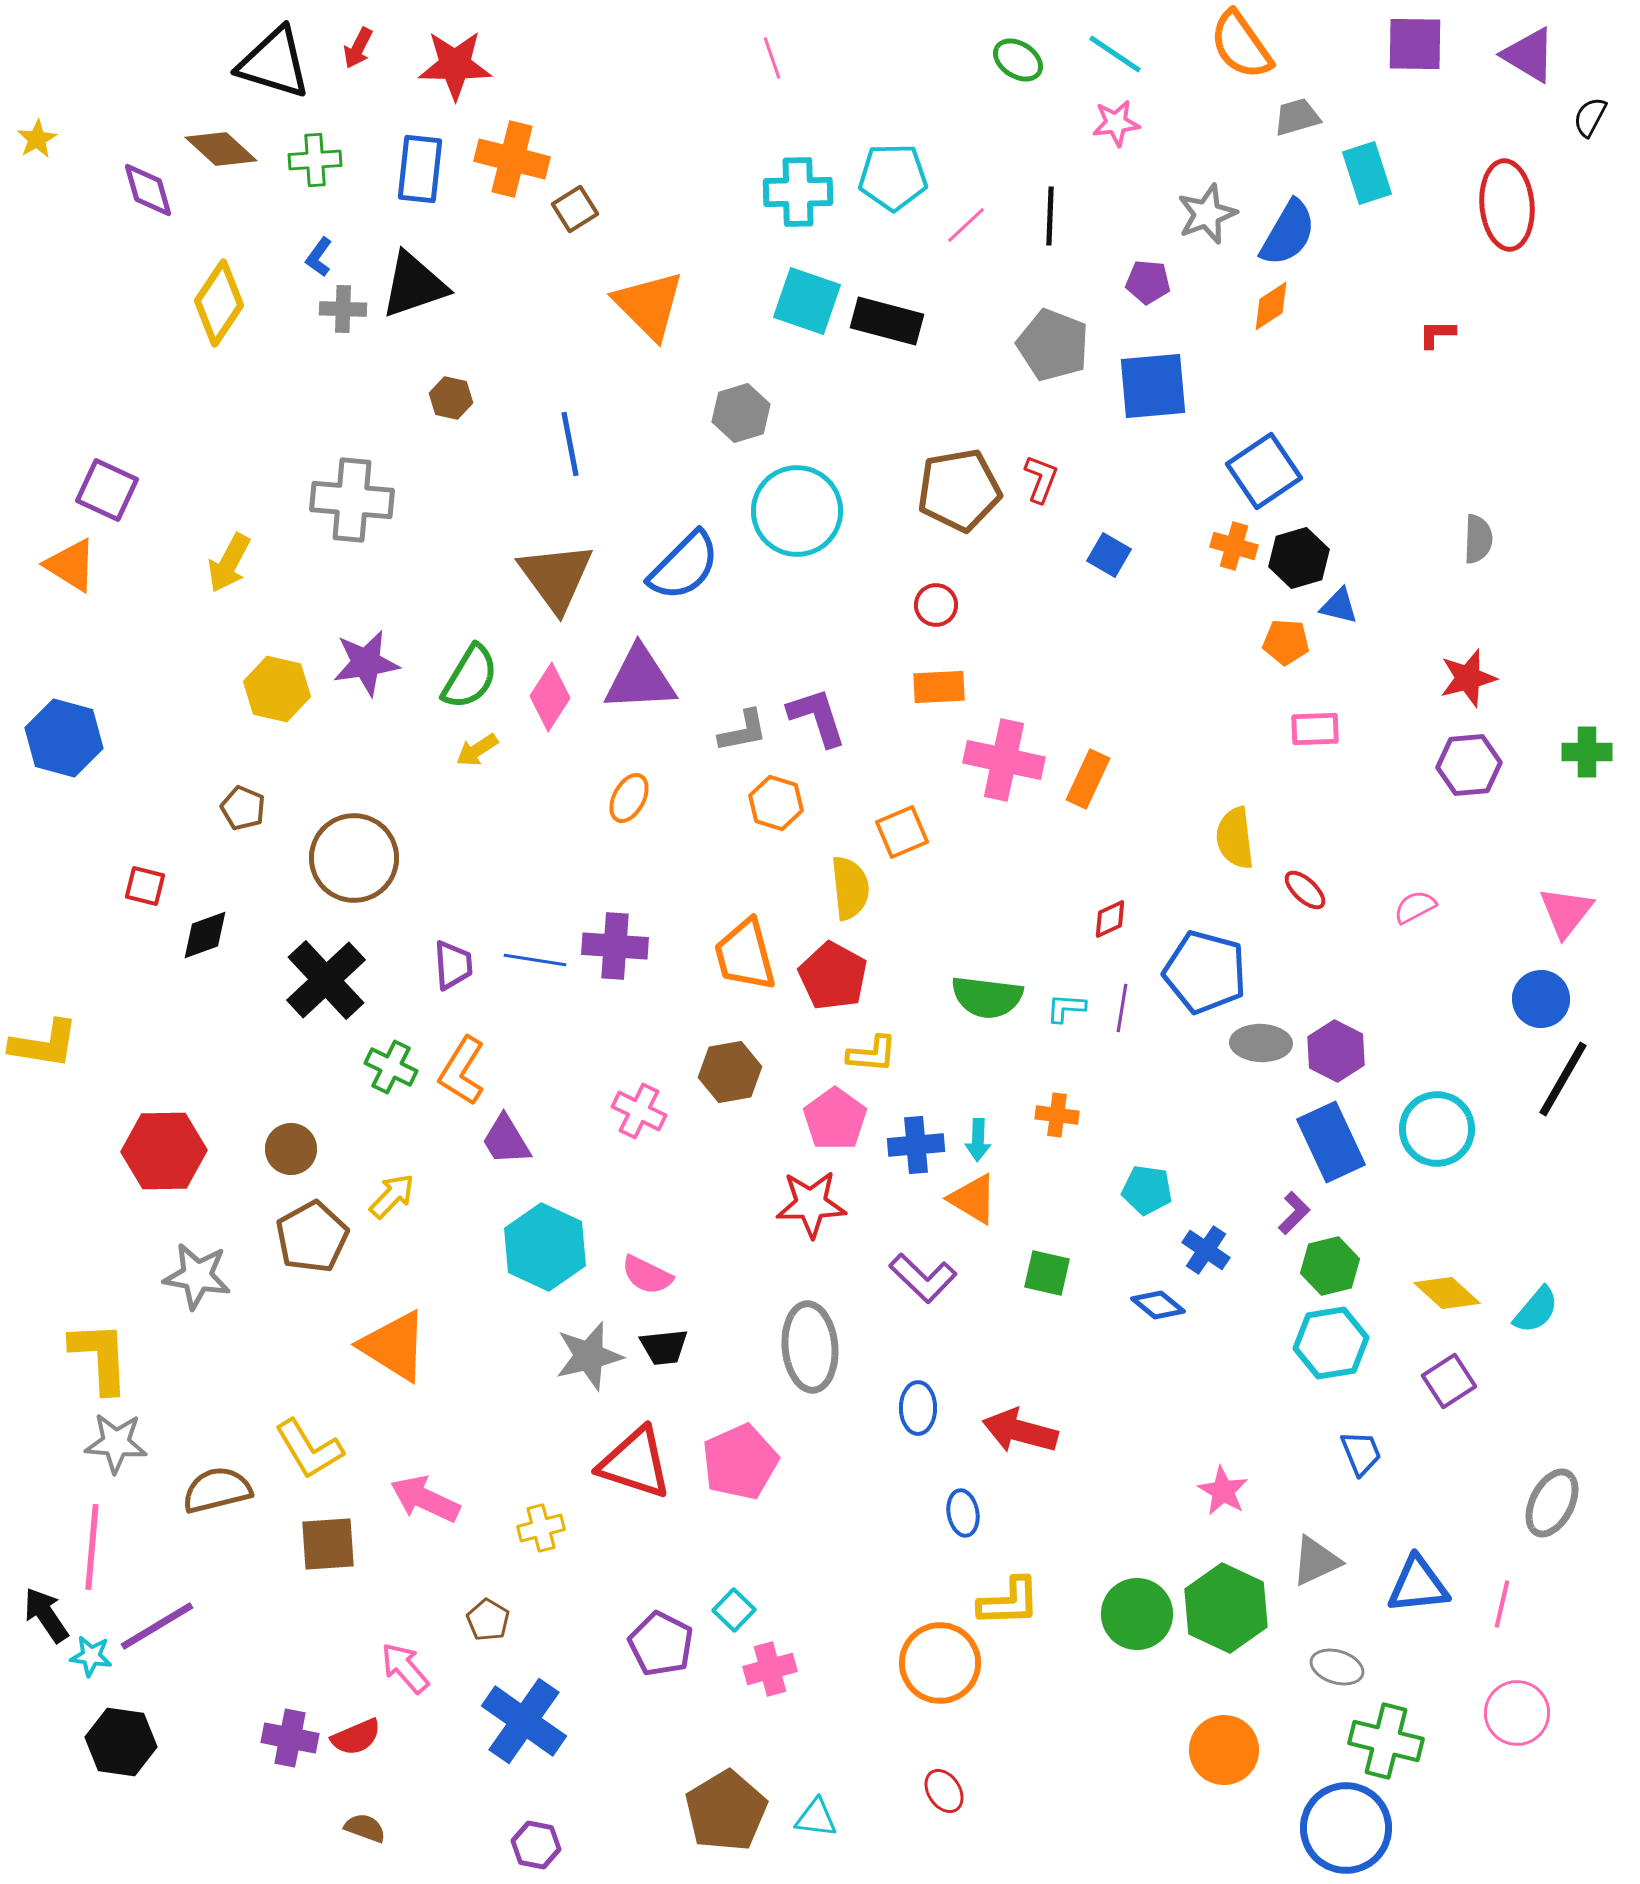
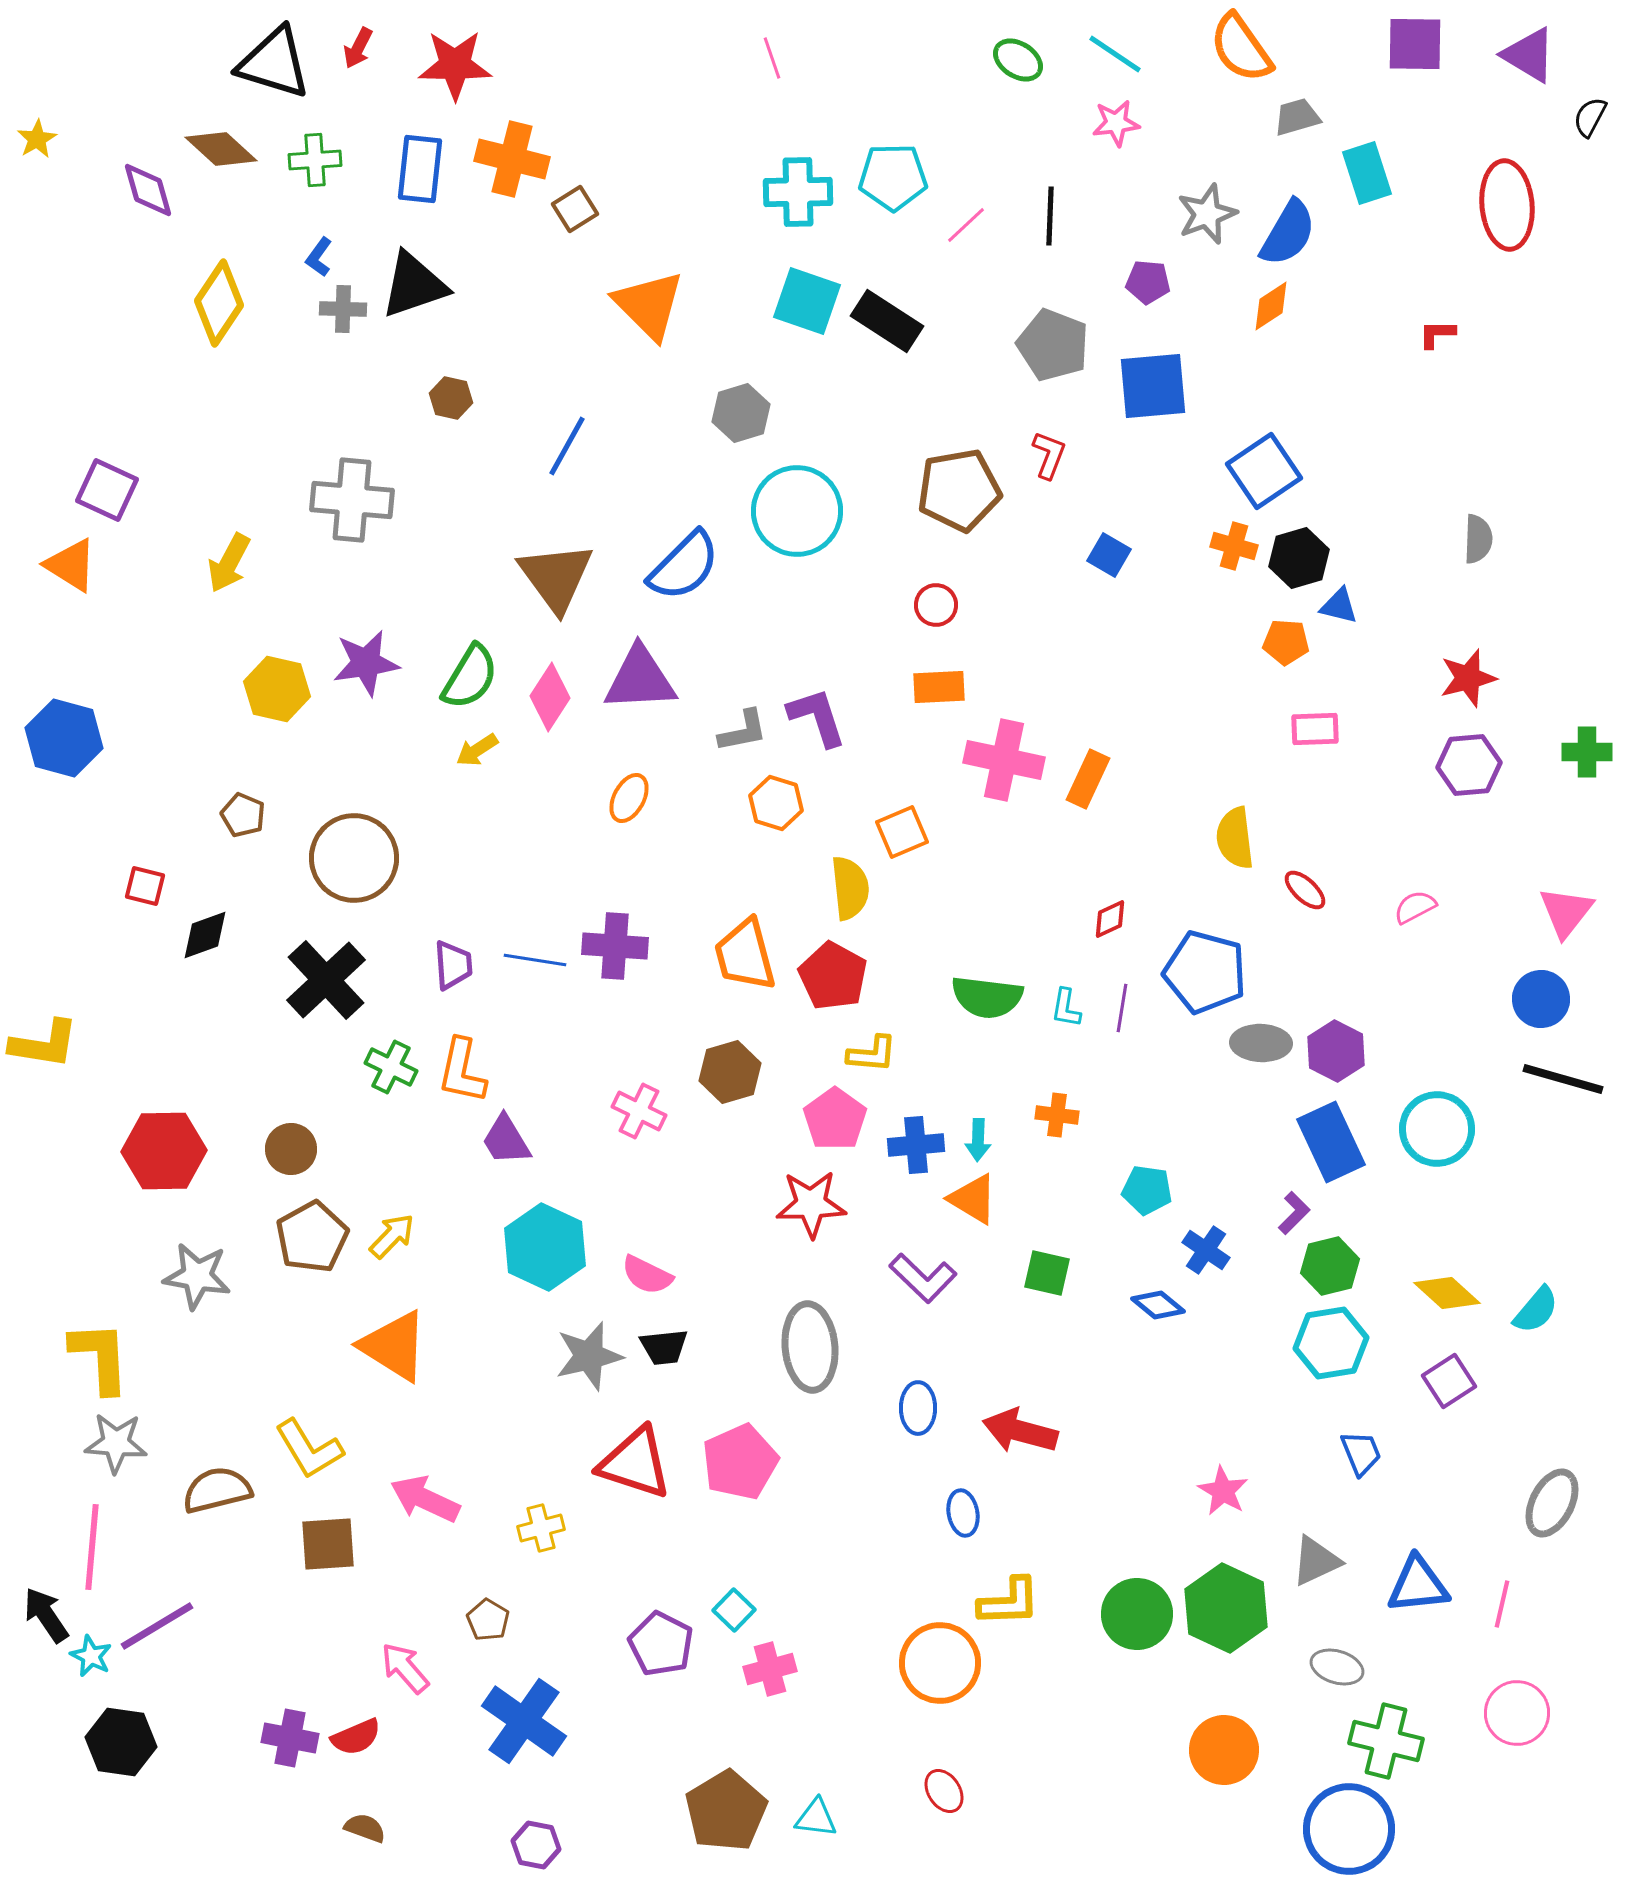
orange semicircle at (1241, 45): moved 3 px down
black rectangle at (887, 321): rotated 18 degrees clockwise
blue line at (570, 444): moved 3 px left, 2 px down; rotated 40 degrees clockwise
red L-shape at (1041, 479): moved 8 px right, 24 px up
brown pentagon at (243, 808): moved 7 px down
cyan L-shape at (1066, 1008): rotated 84 degrees counterclockwise
orange L-shape at (462, 1071): rotated 20 degrees counterclockwise
brown hexagon at (730, 1072): rotated 6 degrees counterclockwise
black line at (1563, 1079): rotated 76 degrees clockwise
yellow arrow at (392, 1196): moved 40 px down
cyan star at (91, 1656): rotated 18 degrees clockwise
blue circle at (1346, 1828): moved 3 px right, 1 px down
